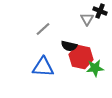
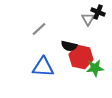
black cross: moved 2 px left, 1 px down
gray triangle: moved 1 px right
gray line: moved 4 px left
